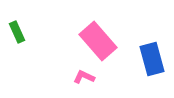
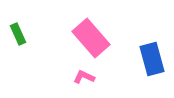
green rectangle: moved 1 px right, 2 px down
pink rectangle: moved 7 px left, 3 px up
